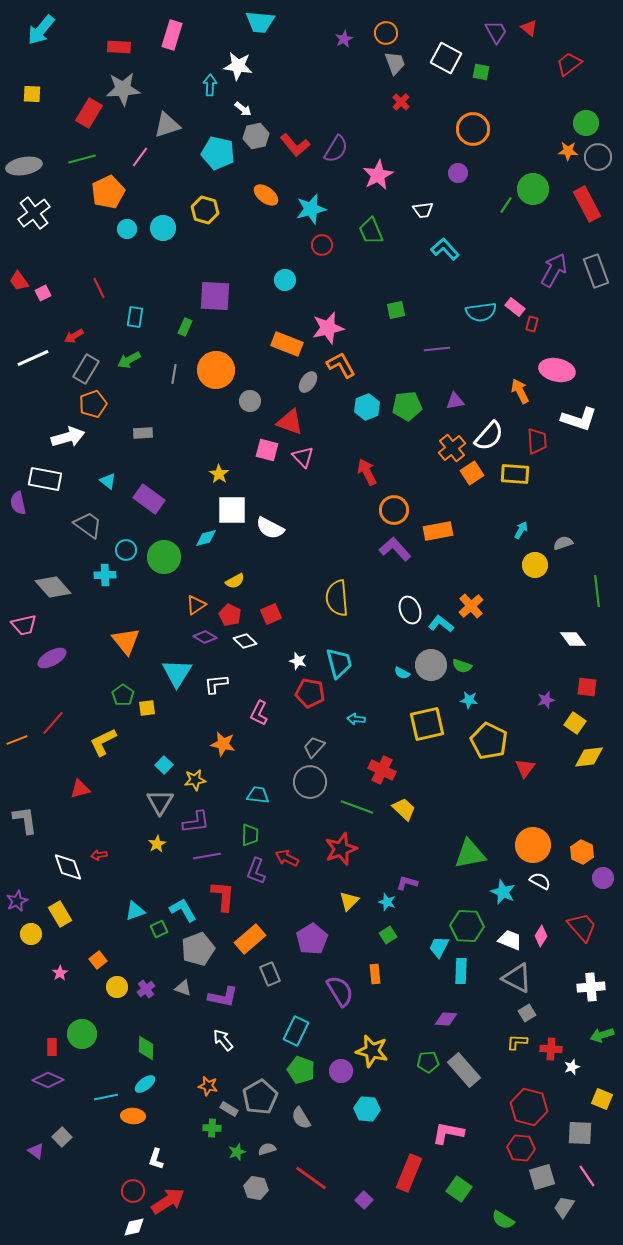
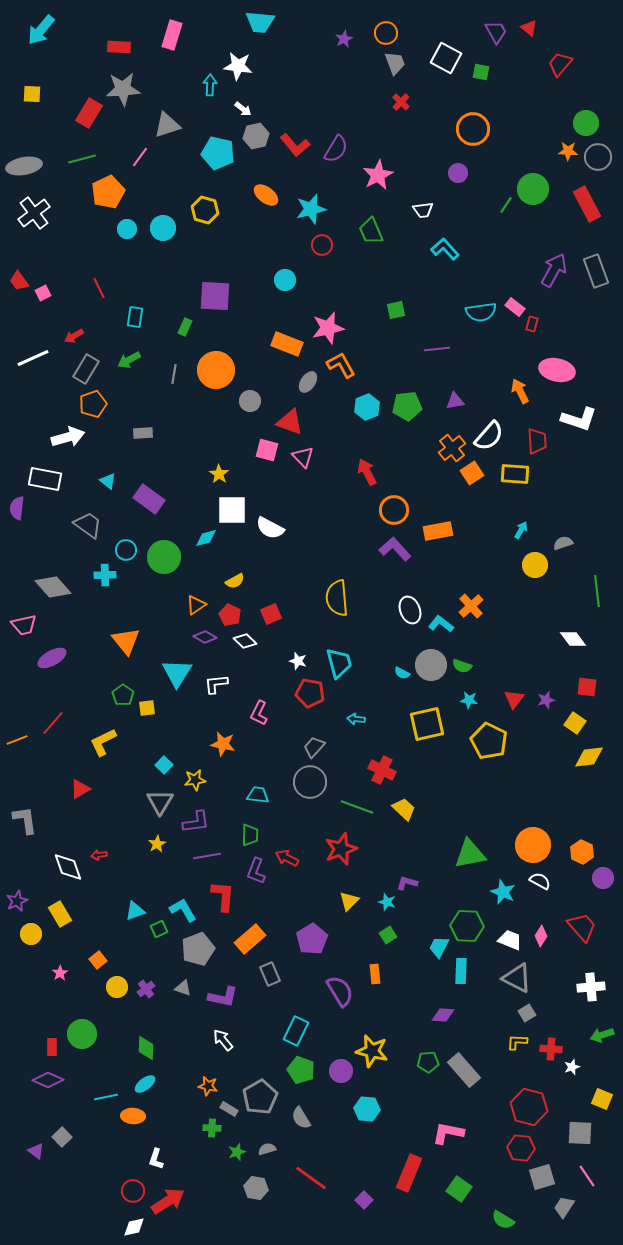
red trapezoid at (569, 64): moved 9 px left; rotated 12 degrees counterclockwise
purple semicircle at (18, 503): moved 1 px left, 5 px down; rotated 20 degrees clockwise
red triangle at (525, 768): moved 11 px left, 69 px up
red triangle at (80, 789): rotated 15 degrees counterclockwise
purple diamond at (446, 1019): moved 3 px left, 4 px up
